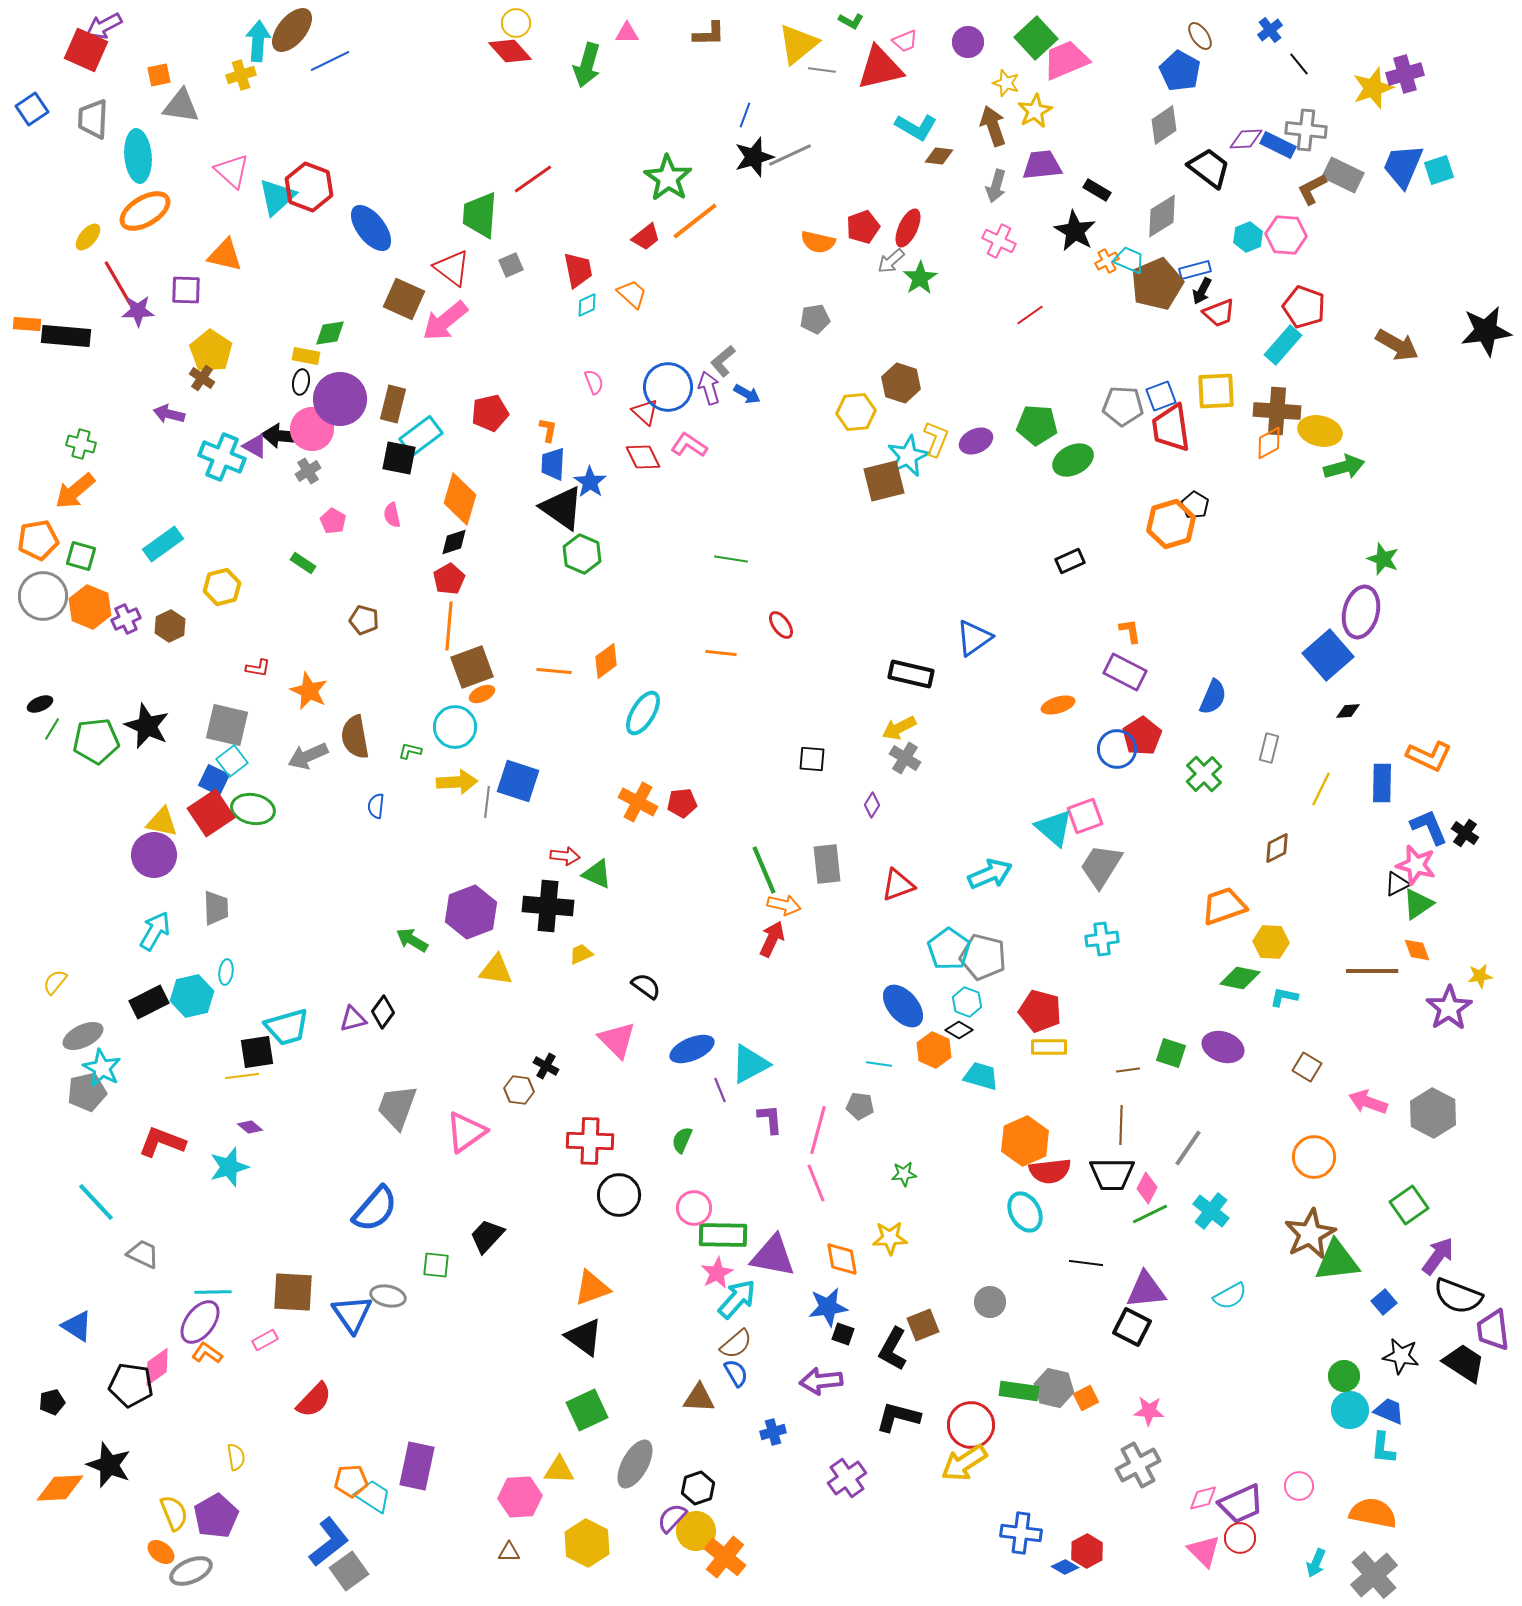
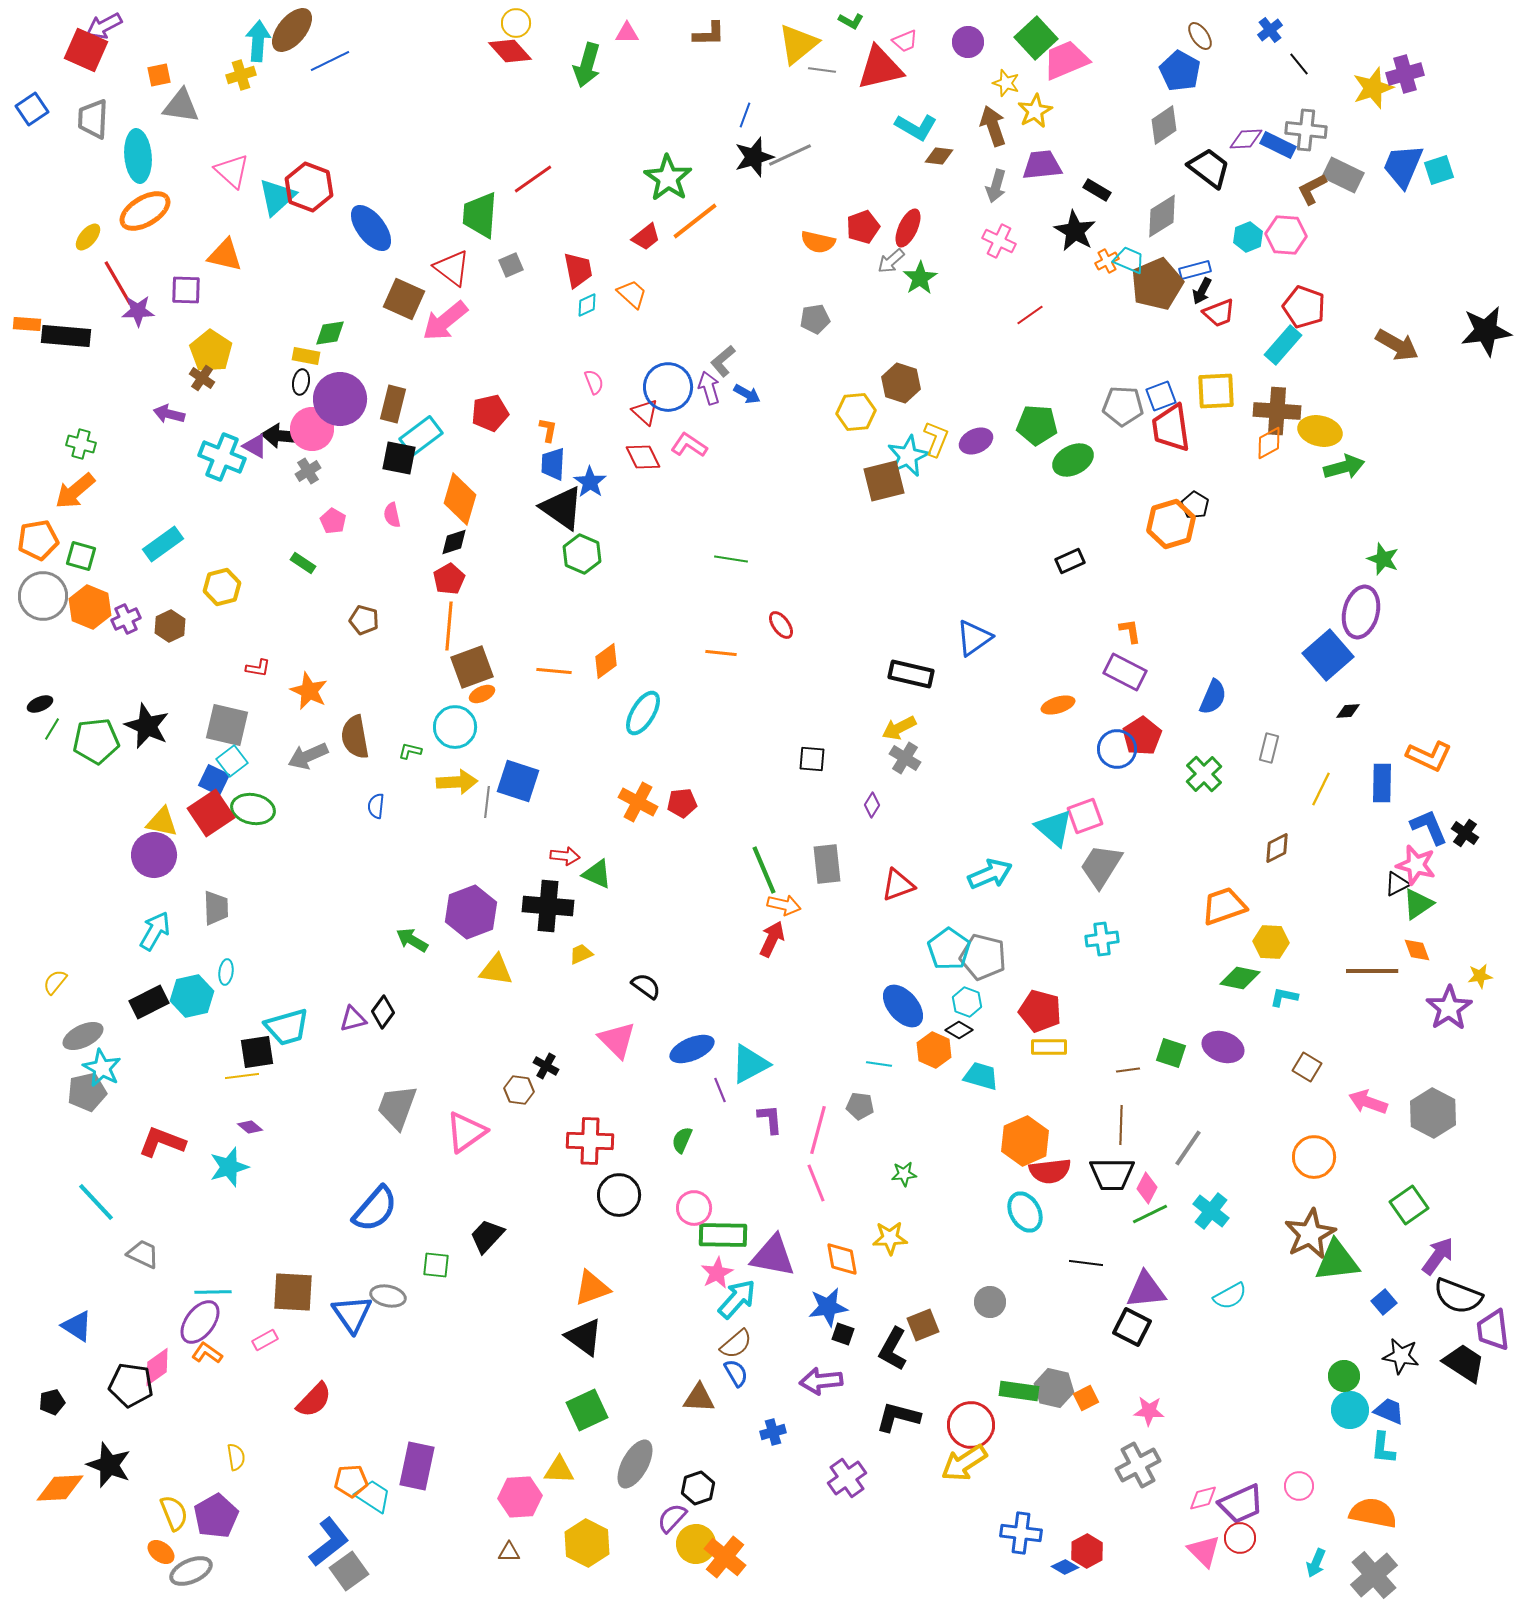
yellow circle at (696, 1531): moved 13 px down
